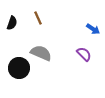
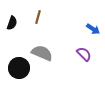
brown line: moved 1 px up; rotated 40 degrees clockwise
gray semicircle: moved 1 px right
